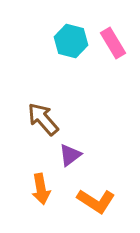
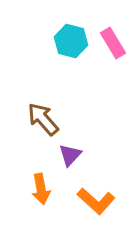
purple triangle: rotated 10 degrees counterclockwise
orange L-shape: rotated 9 degrees clockwise
